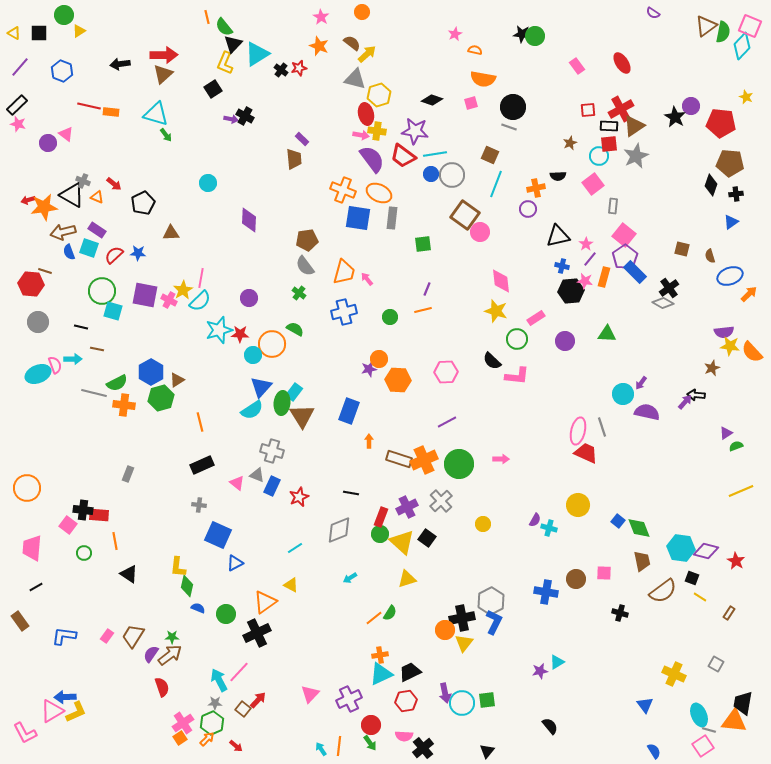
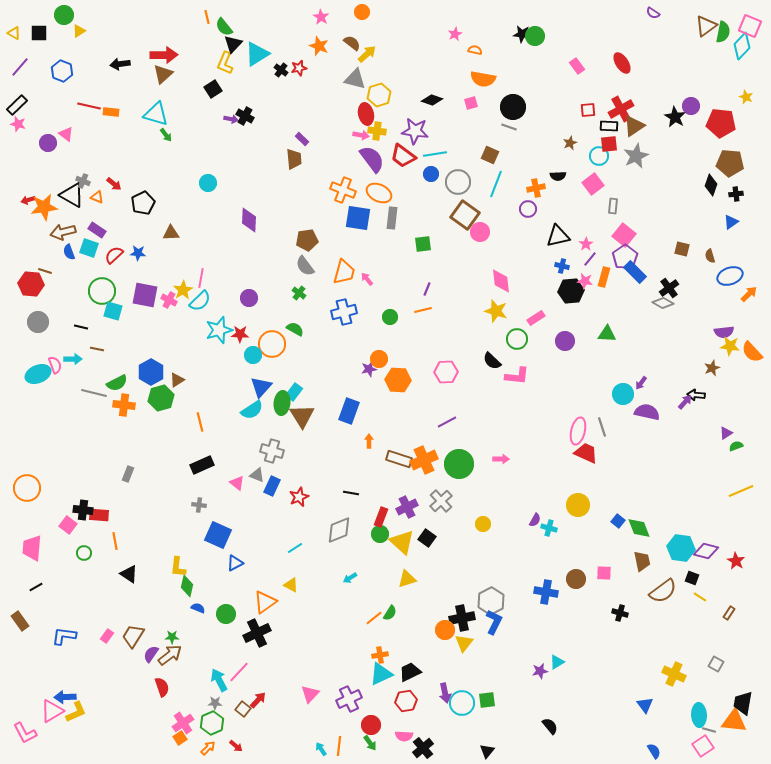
gray circle at (452, 175): moved 6 px right, 7 px down
cyan ellipse at (699, 715): rotated 20 degrees clockwise
orange arrow at (207, 739): moved 1 px right, 9 px down
